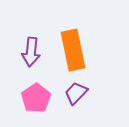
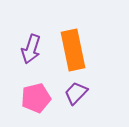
purple arrow: moved 3 px up; rotated 12 degrees clockwise
pink pentagon: rotated 20 degrees clockwise
